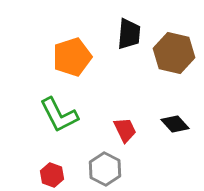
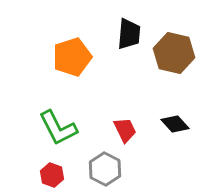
green L-shape: moved 1 px left, 13 px down
